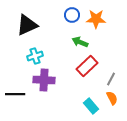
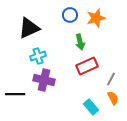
blue circle: moved 2 px left
orange star: moved 1 px up; rotated 18 degrees counterclockwise
black triangle: moved 2 px right, 3 px down
green arrow: rotated 126 degrees counterclockwise
cyan cross: moved 3 px right
red rectangle: rotated 20 degrees clockwise
purple cross: rotated 10 degrees clockwise
orange semicircle: moved 1 px right
cyan rectangle: moved 1 px down
